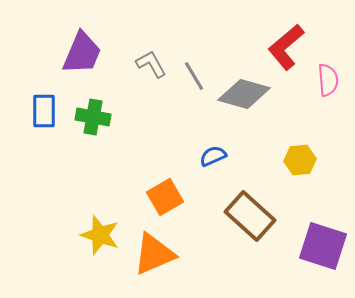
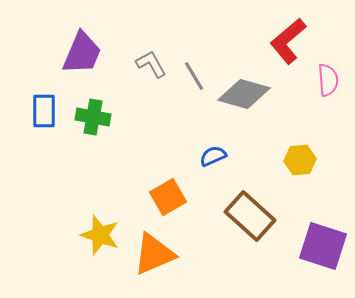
red L-shape: moved 2 px right, 6 px up
orange square: moved 3 px right
